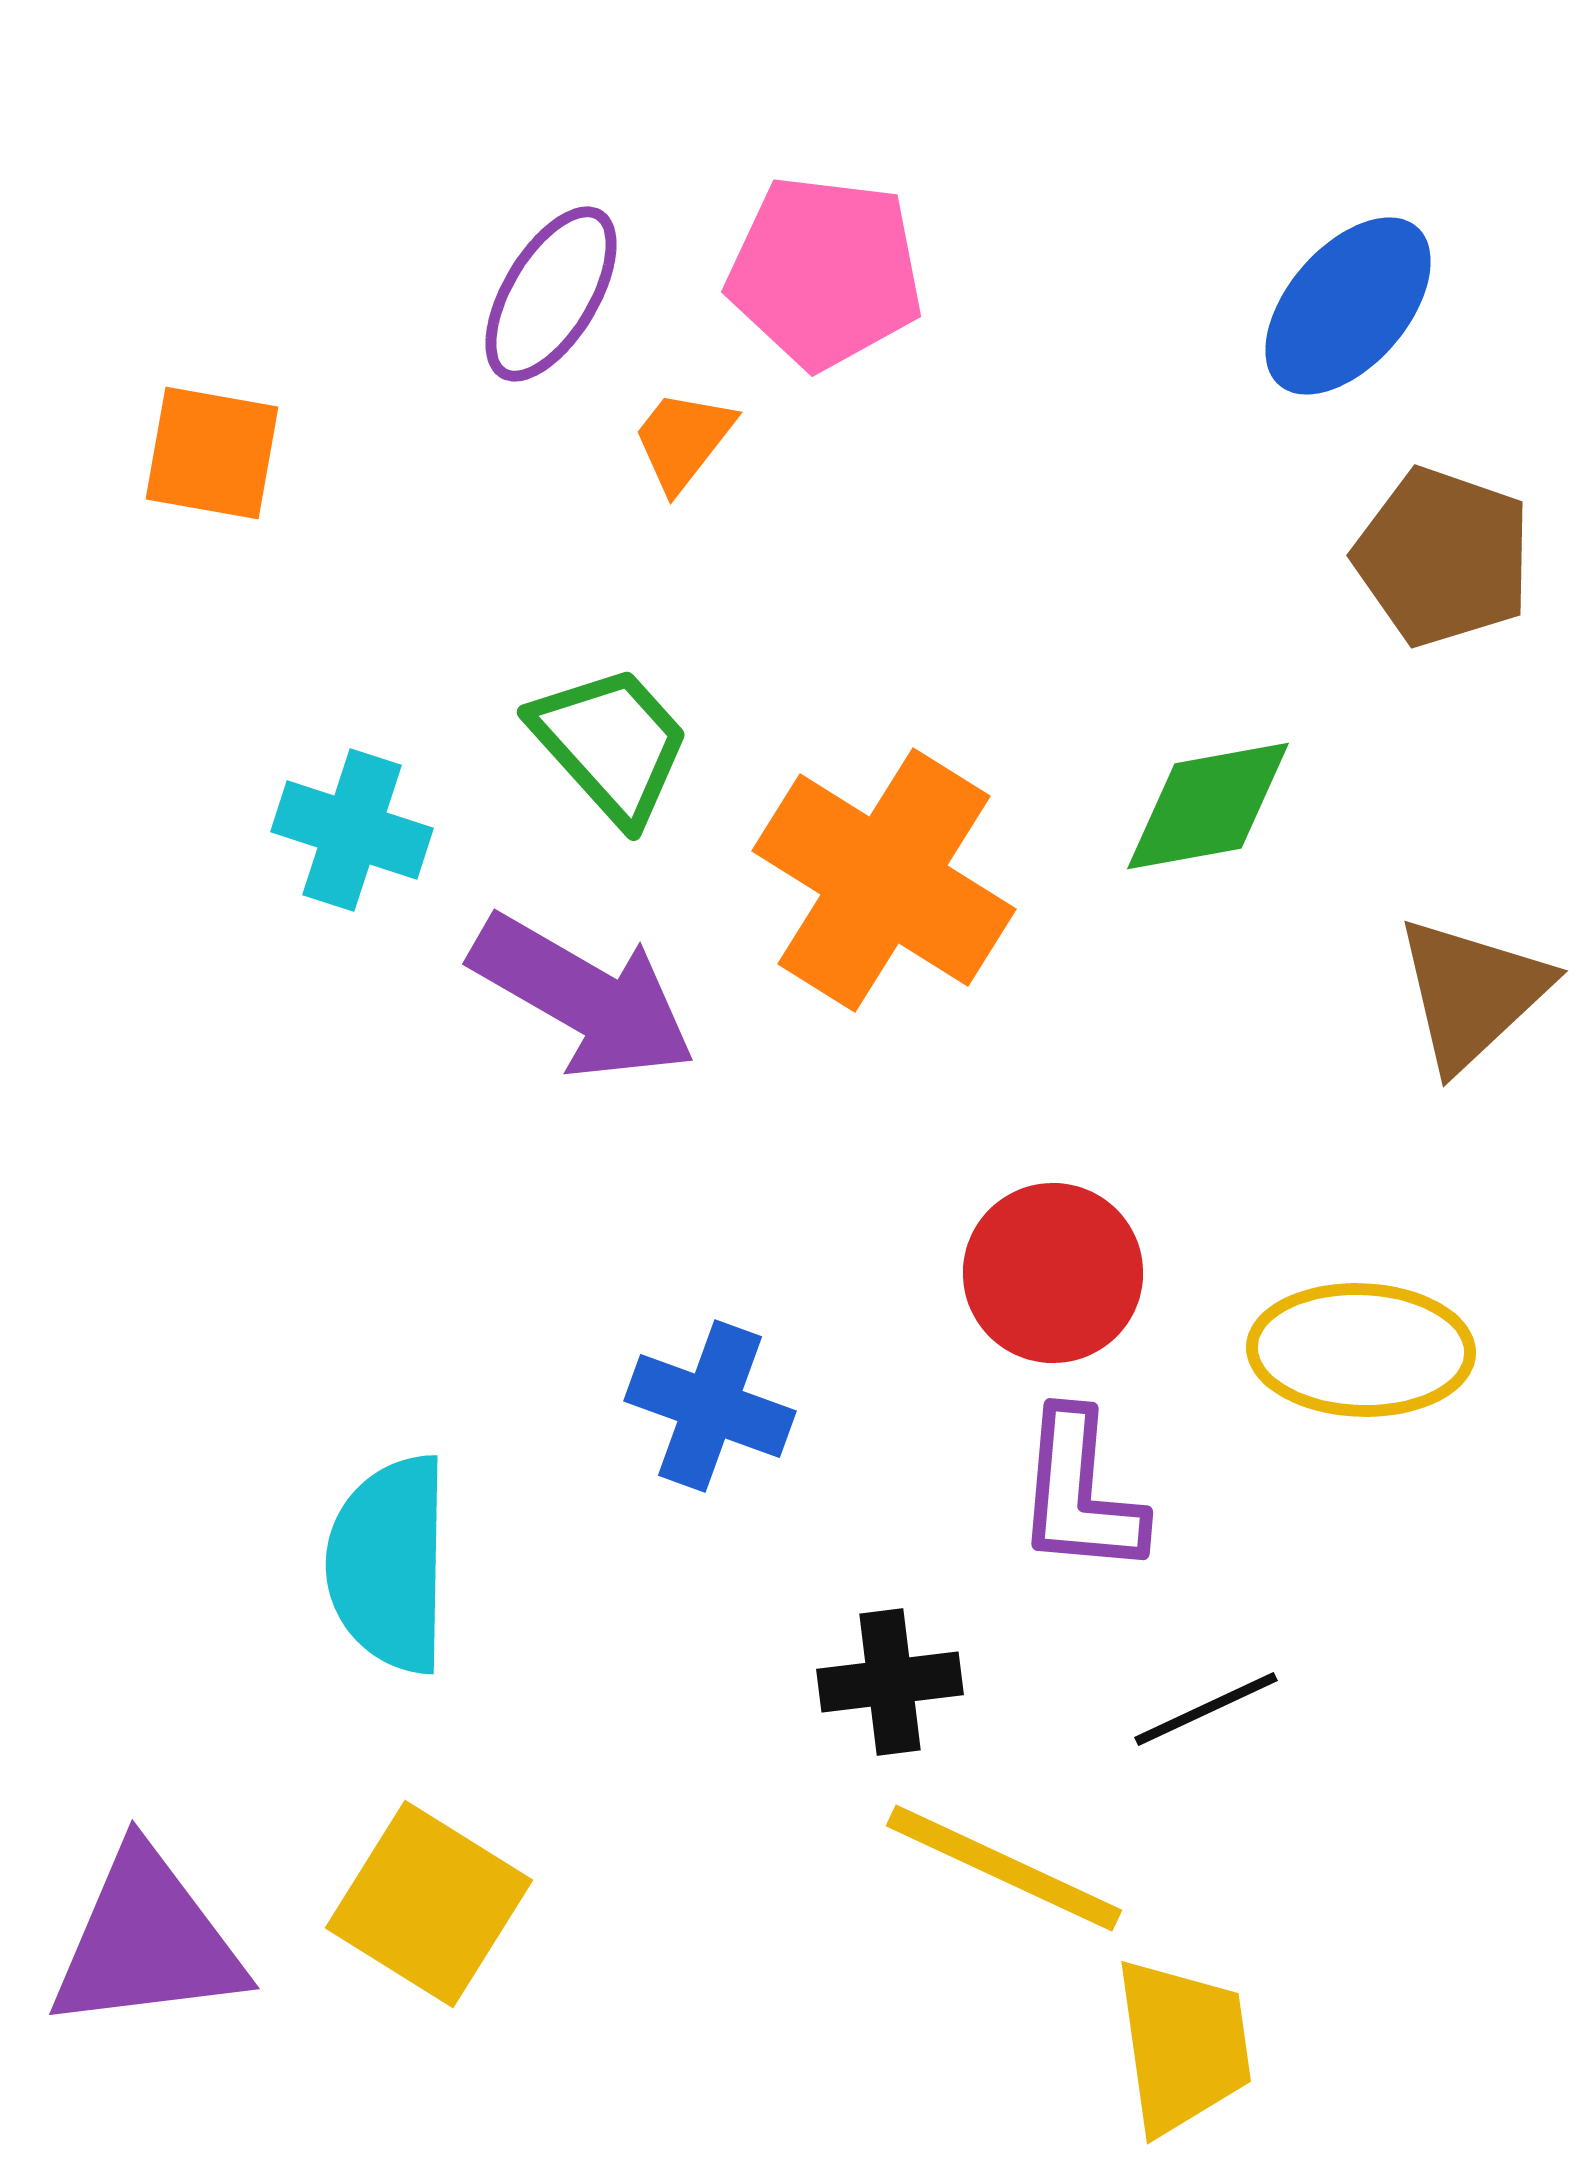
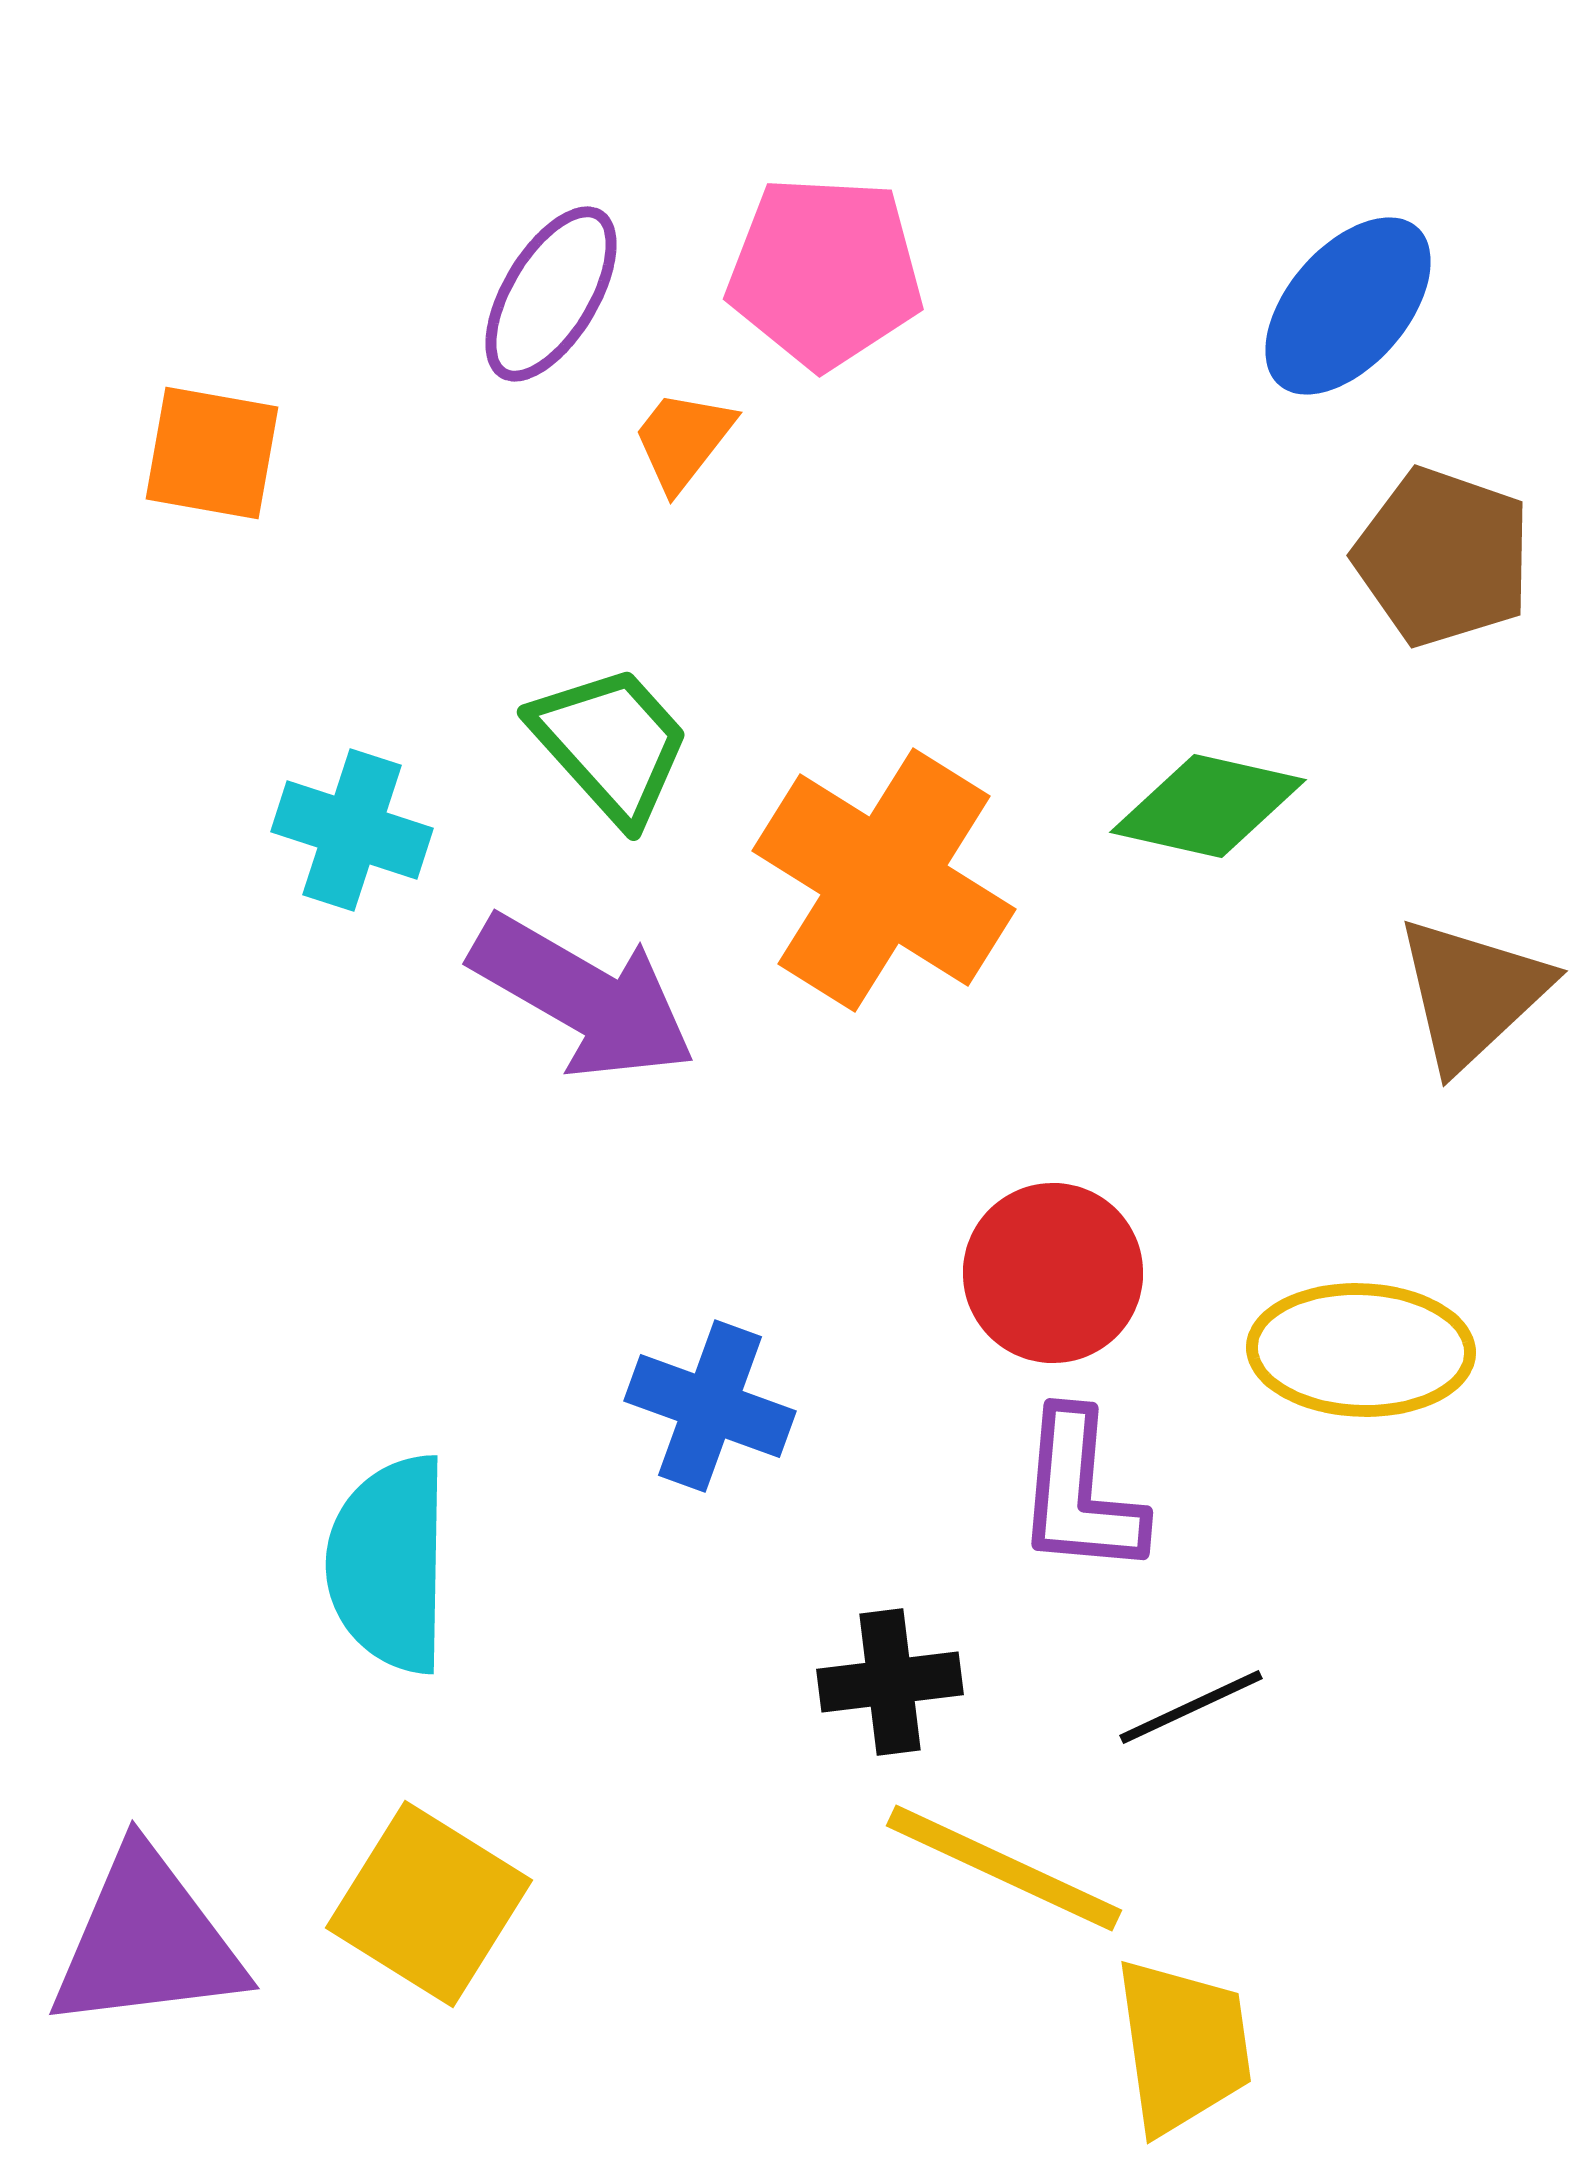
pink pentagon: rotated 4 degrees counterclockwise
green diamond: rotated 23 degrees clockwise
black line: moved 15 px left, 2 px up
